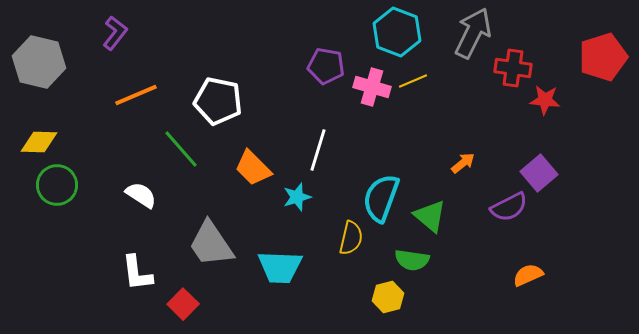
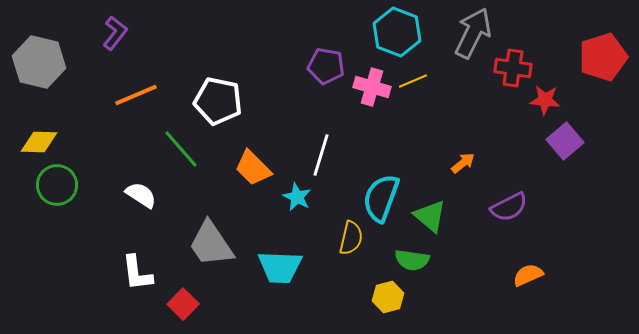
white line: moved 3 px right, 5 px down
purple square: moved 26 px right, 32 px up
cyan star: rotated 28 degrees counterclockwise
